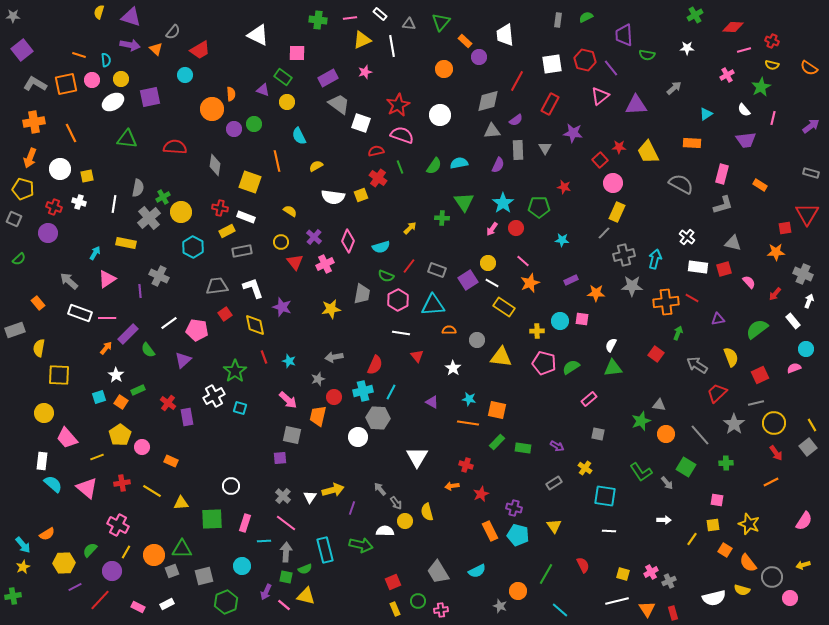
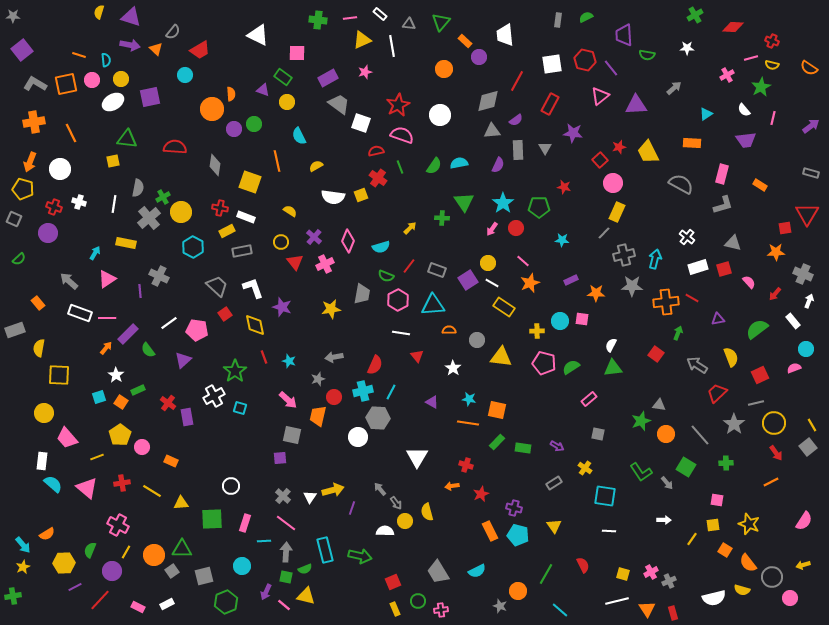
pink line at (744, 50): moved 7 px right, 8 px down
red star at (619, 147): rotated 16 degrees counterclockwise
orange arrow at (30, 158): moved 4 px down
yellow square at (87, 176): moved 26 px right, 15 px up
white rectangle at (698, 267): rotated 24 degrees counterclockwise
gray trapezoid at (217, 286): rotated 50 degrees clockwise
green arrow at (361, 545): moved 1 px left, 11 px down
green semicircle at (90, 550): rotated 21 degrees counterclockwise
gray square at (172, 571): rotated 16 degrees counterclockwise
